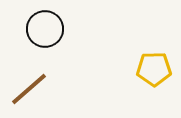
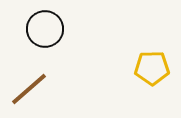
yellow pentagon: moved 2 px left, 1 px up
